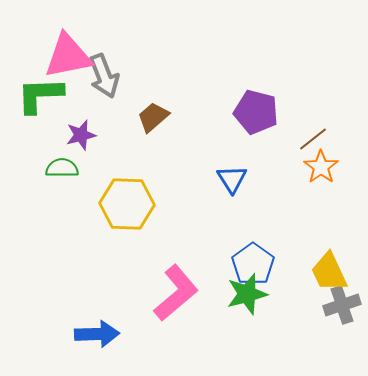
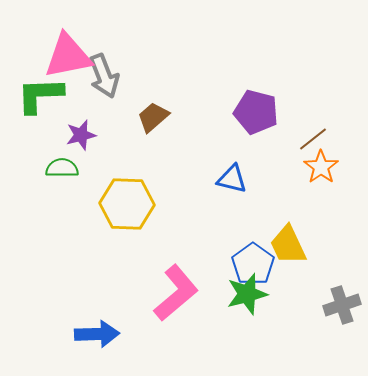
blue triangle: rotated 44 degrees counterclockwise
yellow trapezoid: moved 41 px left, 27 px up
